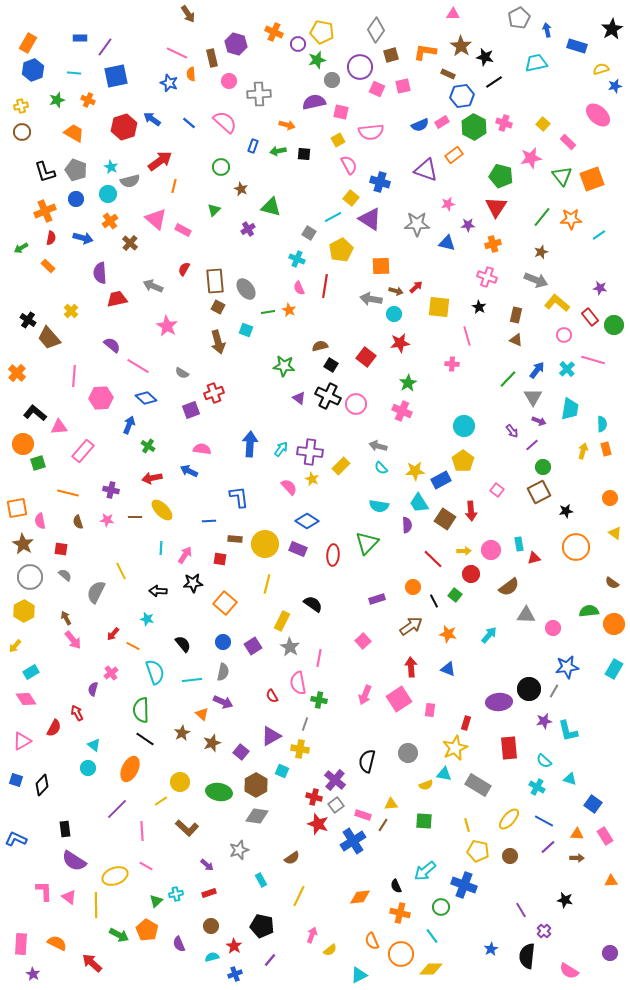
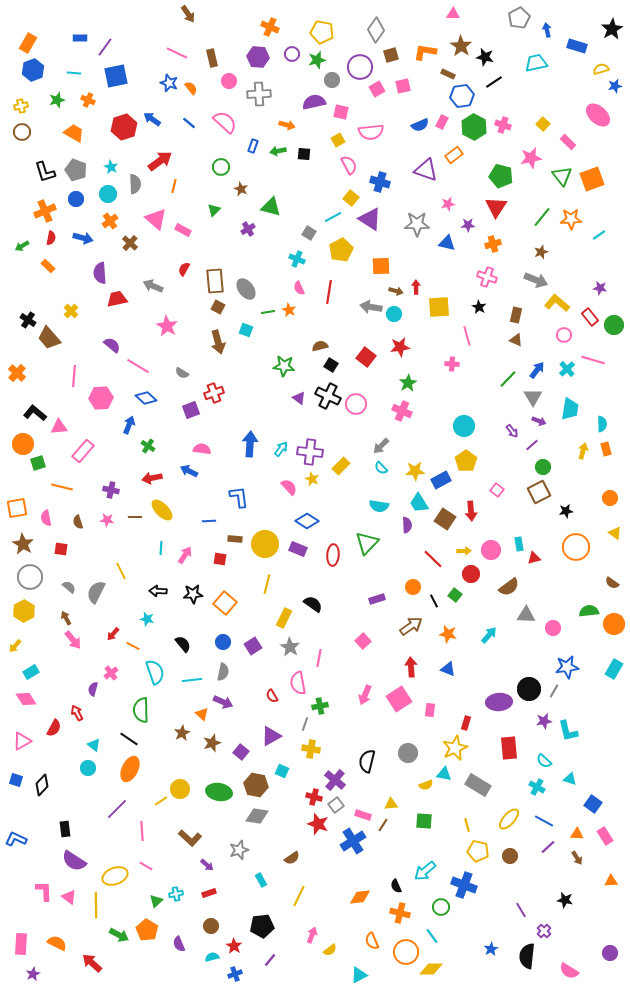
orange cross at (274, 32): moved 4 px left, 5 px up
purple hexagon at (236, 44): moved 22 px right, 13 px down; rotated 10 degrees counterclockwise
purple circle at (298, 44): moved 6 px left, 10 px down
orange semicircle at (191, 74): moved 14 px down; rotated 144 degrees clockwise
pink square at (377, 89): rotated 35 degrees clockwise
pink rectangle at (442, 122): rotated 32 degrees counterclockwise
pink cross at (504, 123): moved 1 px left, 2 px down
gray semicircle at (130, 181): moved 5 px right, 3 px down; rotated 78 degrees counterclockwise
green arrow at (21, 248): moved 1 px right, 2 px up
red line at (325, 286): moved 4 px right, 6 px down
red arrow at (416, 287): rotated 48 degrees counterclockwise
gray arrow at (371, 299): moved 8 px down
yellow square at (439, 307): rotated 10 degrees counterclockwise
red star at (400, 343): moved 4 px down
gray arrow at (378, 446): moved 3 px right; rotated 60 degrees counterclockwise
yellow pentagon at (463, 461): moved 3 px right
orange line at (68, 493): moved 6 px left, 6 px up
pink semicircle at (40, 521): moved 6 px right, 3 px up
gray semicircle at (65, 575): moved 4 px right, 12 px down
black star at (193, 583): moved 11 px down
yellow rectangle at (282, 621): moved 2 px right, 3 px up
green cross at (319, 700): moved 1 px right, 6 px down; rotated 21 degrees counterclockwise
black line at (145, 739): moved 16 px left
yellow cross at (300, 749): moved 11 px right
yellow circle at (180, 782): moved 7 px down
brown hexagon at (256, 785): rotated 20 degrees counterclockwise
brown L-shape at (187, 828): moved 3 px right, 10 px down
brown arrow at (577, 858): rotated 56 degrees clockwise
black pentagon at (262, 926): rotated 20 degrees counterclockwise
orange circle at (401, 954): moved 5 px right, 2 px up
purple star at (33, 974): rotated 16 degrees clockwise
